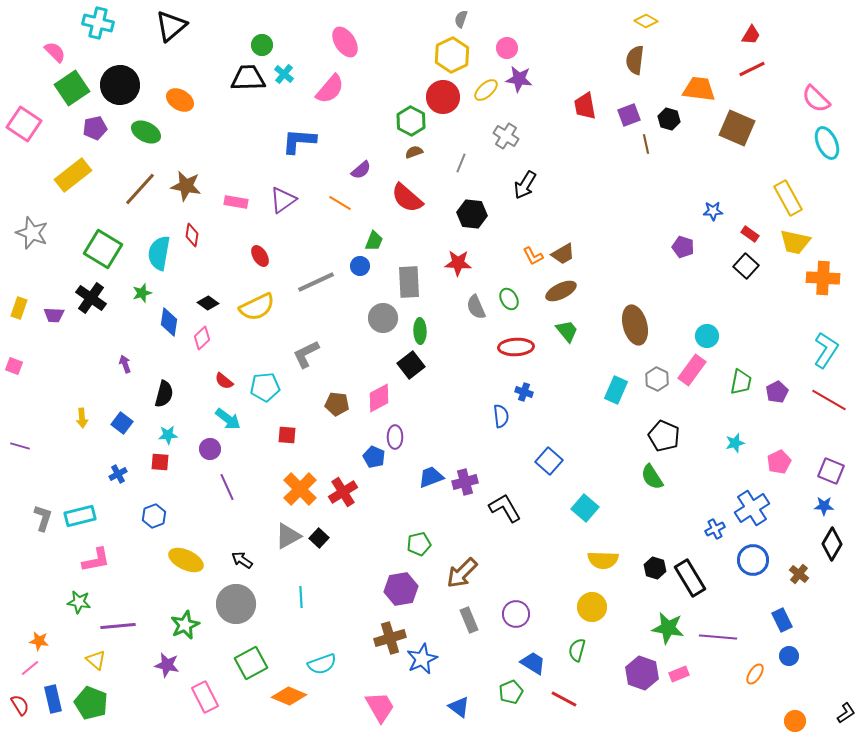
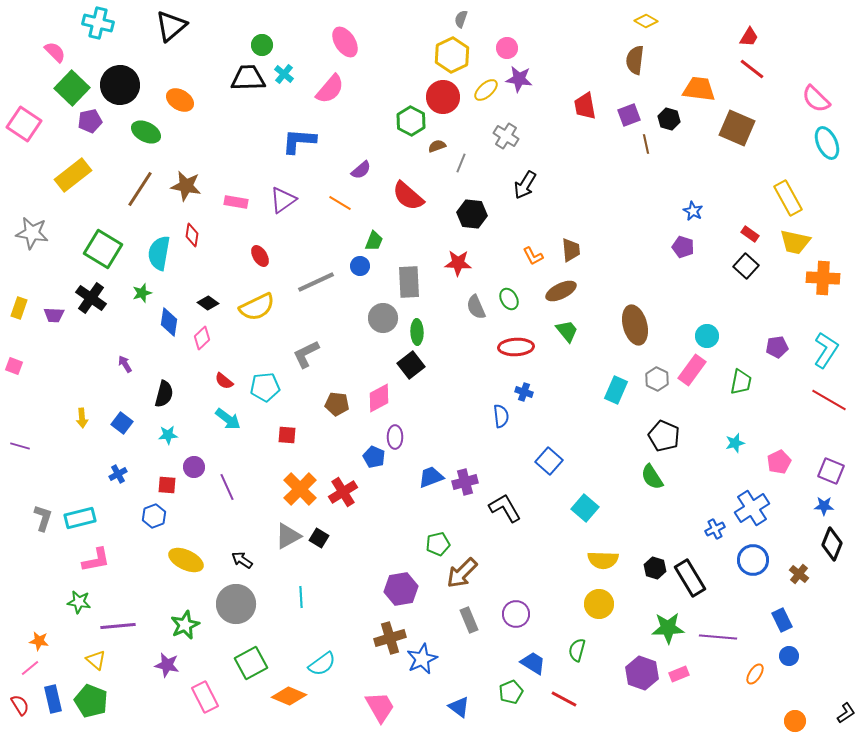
red trapezoid at (751, 35): moved 2 px left, 2 px down
red line at (752, 69): rotated 64 degrees clockwise
green square at (72, 88): rotated 12 degrees counterclockwise
purple pentagon at (95, 128): moved 5 px left, 7 px up
brown semicircle at (414, 152): moved 23 px right, 6 px up
brown line at (140, 189): rotated 9 degrees counterclockwise
red semicircle at (407, 198): moved 1 px right, 2 px up
blue star at (713, 211): moved 20 px left; rotated 30 degrees clockwise
gray star at (32, 233): rotated 12 degrees counterclockwise
brown trapezoid at (563, 254): moved 8 px right, 4 px up; rotated 65 degrees counterclockwise
green ellipse at (420, 331): moved 3 px left, 1 px down
purple arrow at (125, 364): rotated 12 degrees counterclockwise
purple pentagon at (777, 392): moved 45 px up; rotated 20 degrees clockwise
purple circle at (210, 449): moved 16 px left, 18 px down
red square at (160, 462): moved 7 px right, 23 px down
cyan rectangle at (80, 516): moved 2 px down
black square at (319, 538): rotated 12 degrees counterclockwise
green pentagon at (419, 544): moved 19 px right
black diamond at (832, 544): rotated 8 degrees counterclockwise
yellow circle at (592, 607): moved 7 px right, 3 px up
green star at (668, 628): rotated 12 degrees counterclockwise
cyan semicircle at (322, 664): rotated 16 degrees counterclockwise
green pentagon at (91, 703): moved 2 px up
